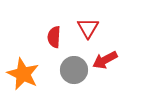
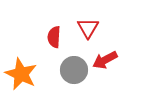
orange star: moved 2 px left
